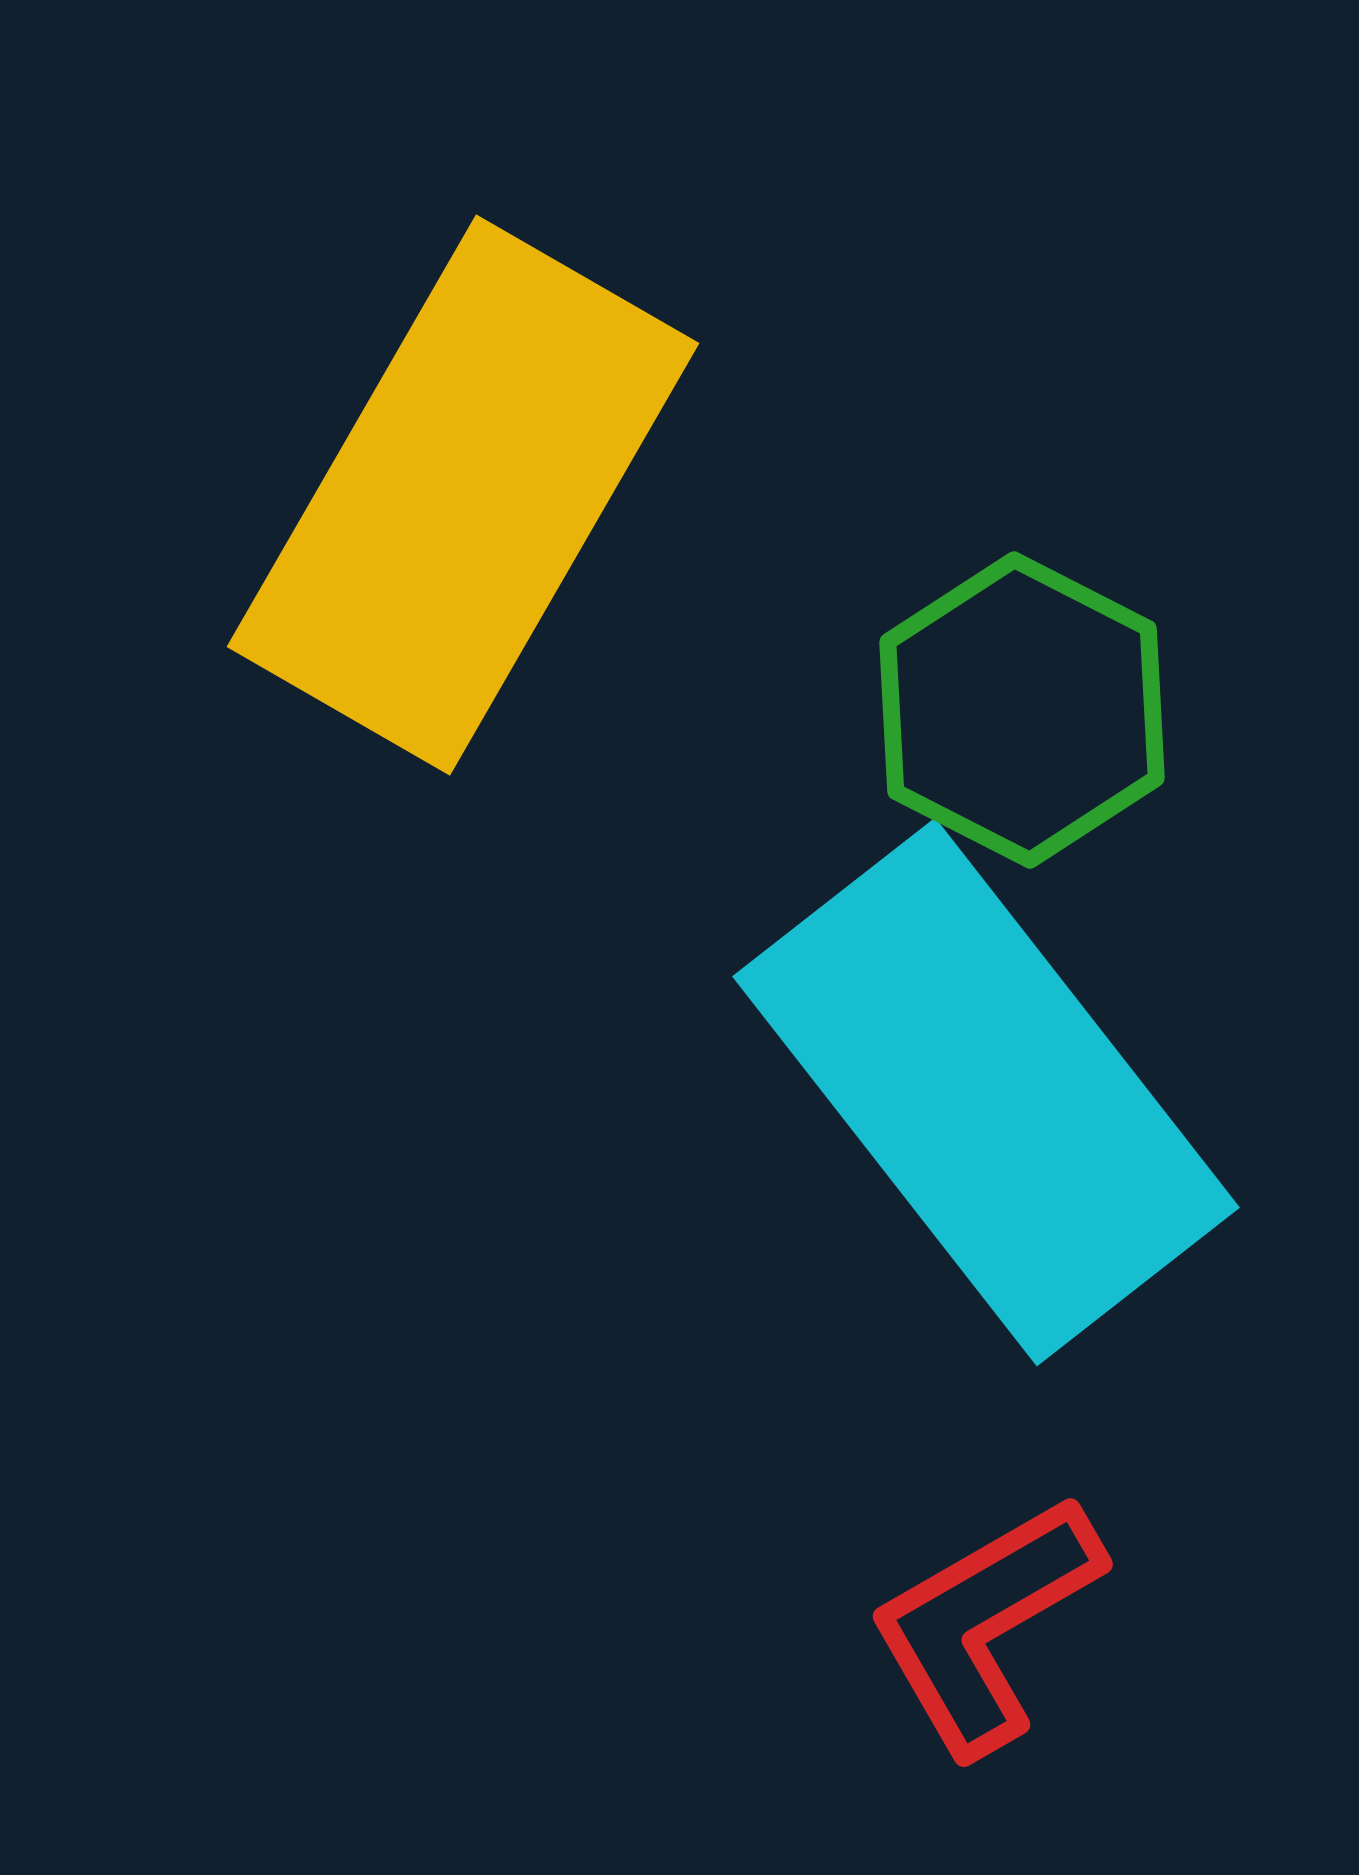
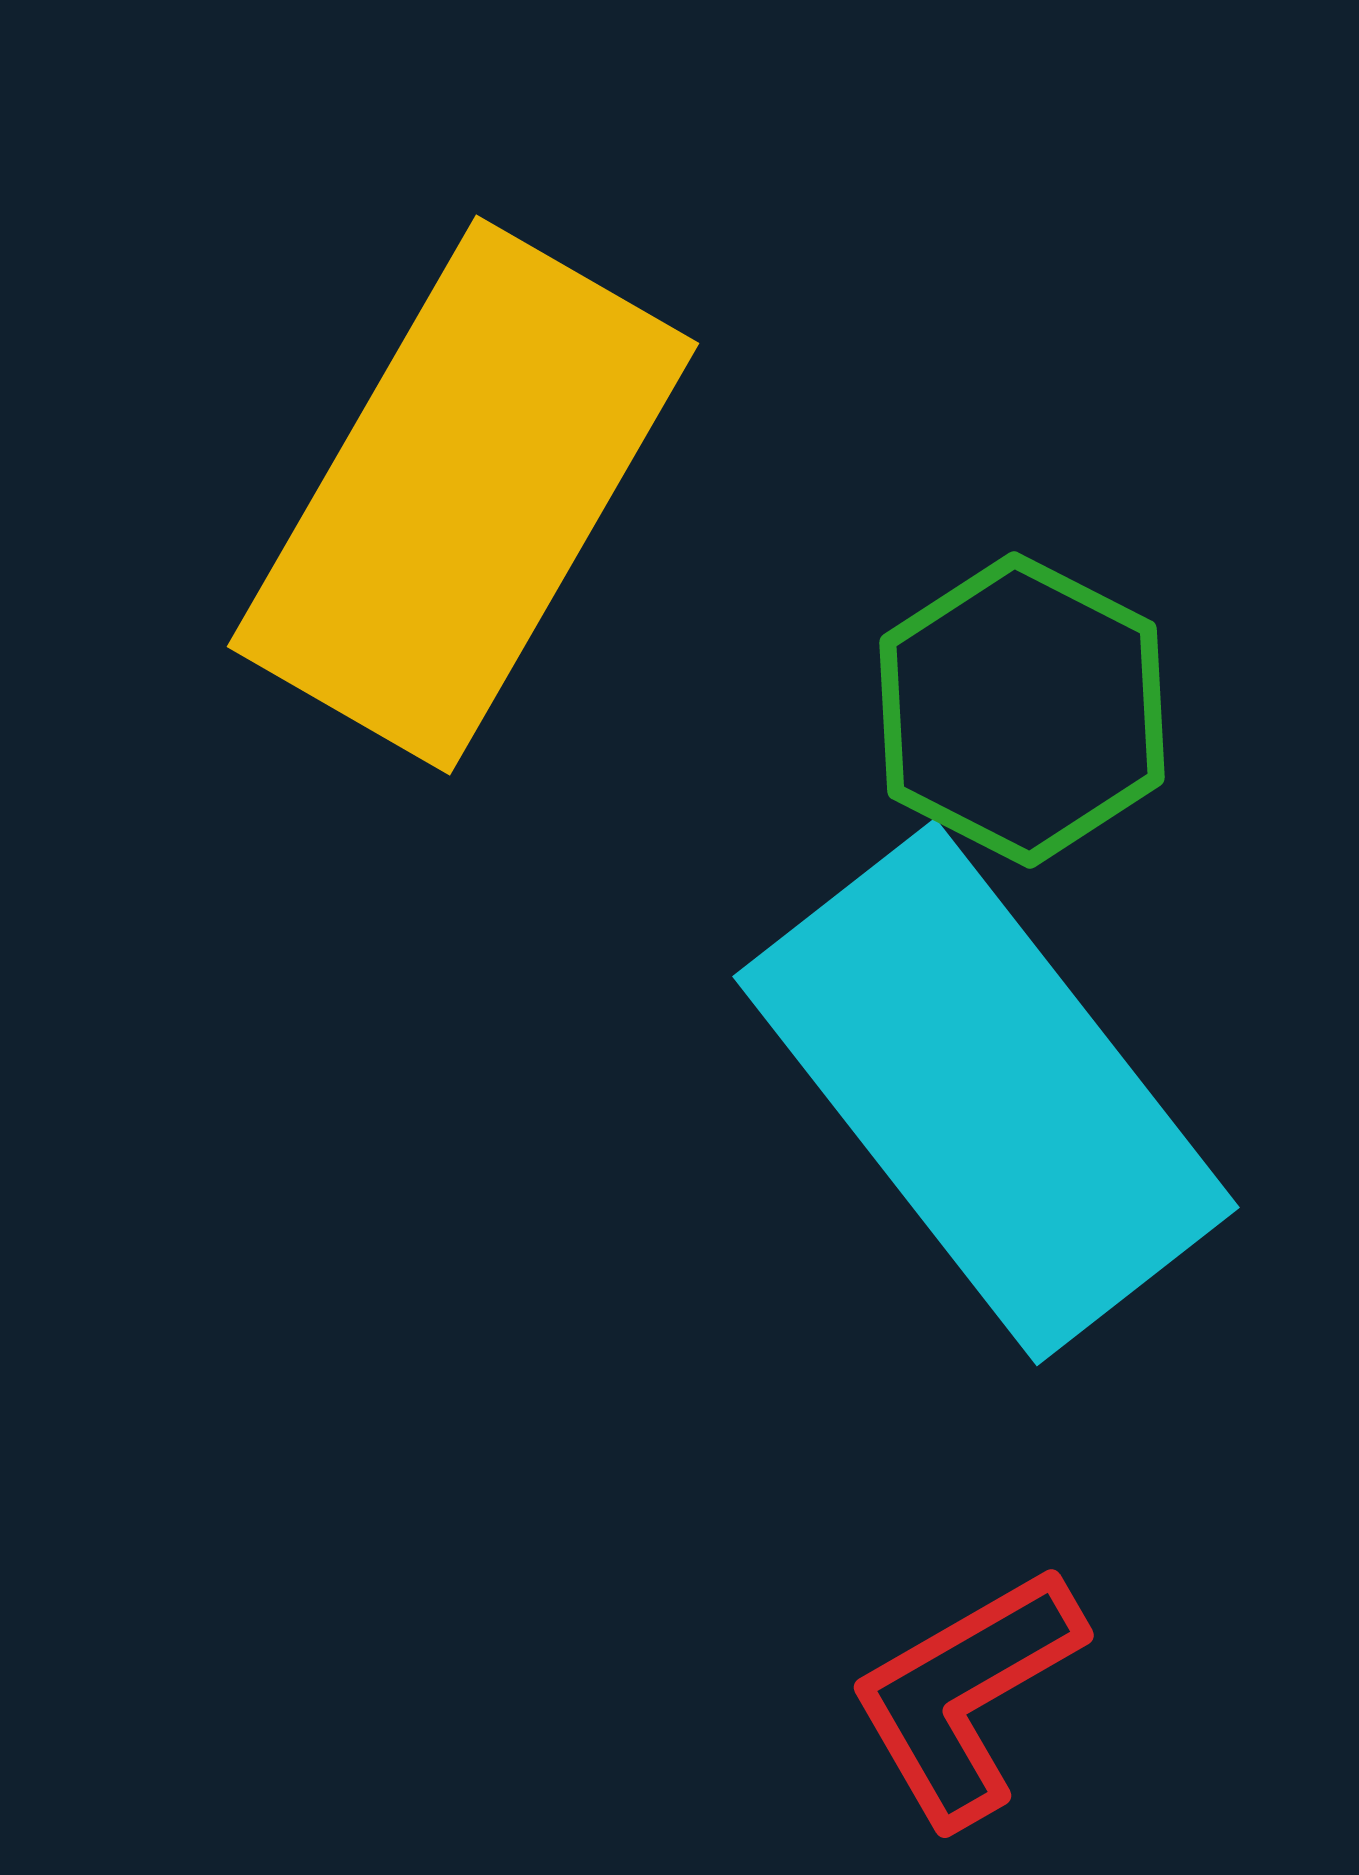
red L-shape: moved 19 px left, 71 px down
